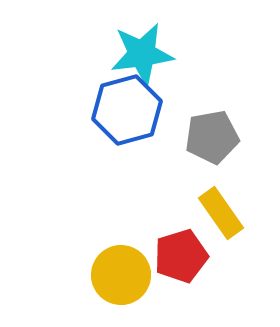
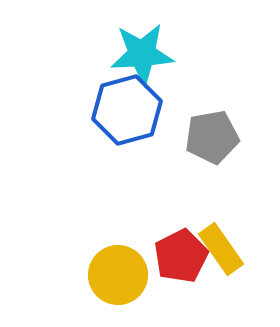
cyan star: rotated 4 degrees clockwise
yellow rectangle: moved 36 px down
red pentagon: rotated 10 degrees counterclockwise
yellow circle: moved 3 px left
